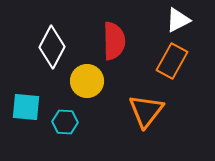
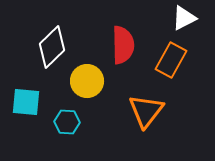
white triangle: moved 6 px right, 2 px up
red semicircle: moved 9 px right, 4 px down
white diamond: rotated 18 degrees clockwise
orange rectangle: moved 1 px left, 1 px up
cyan square: moved 5 px up
cyan hexagon: moved 2 px right
